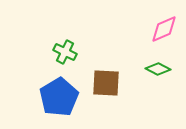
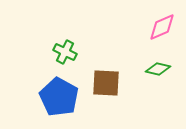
pink diamond: moved 2 px left, 2 px up
green diamond: rotated 15 degrees counterclockwise
blue pentagon: rotated 12 degrees counterclockwise
